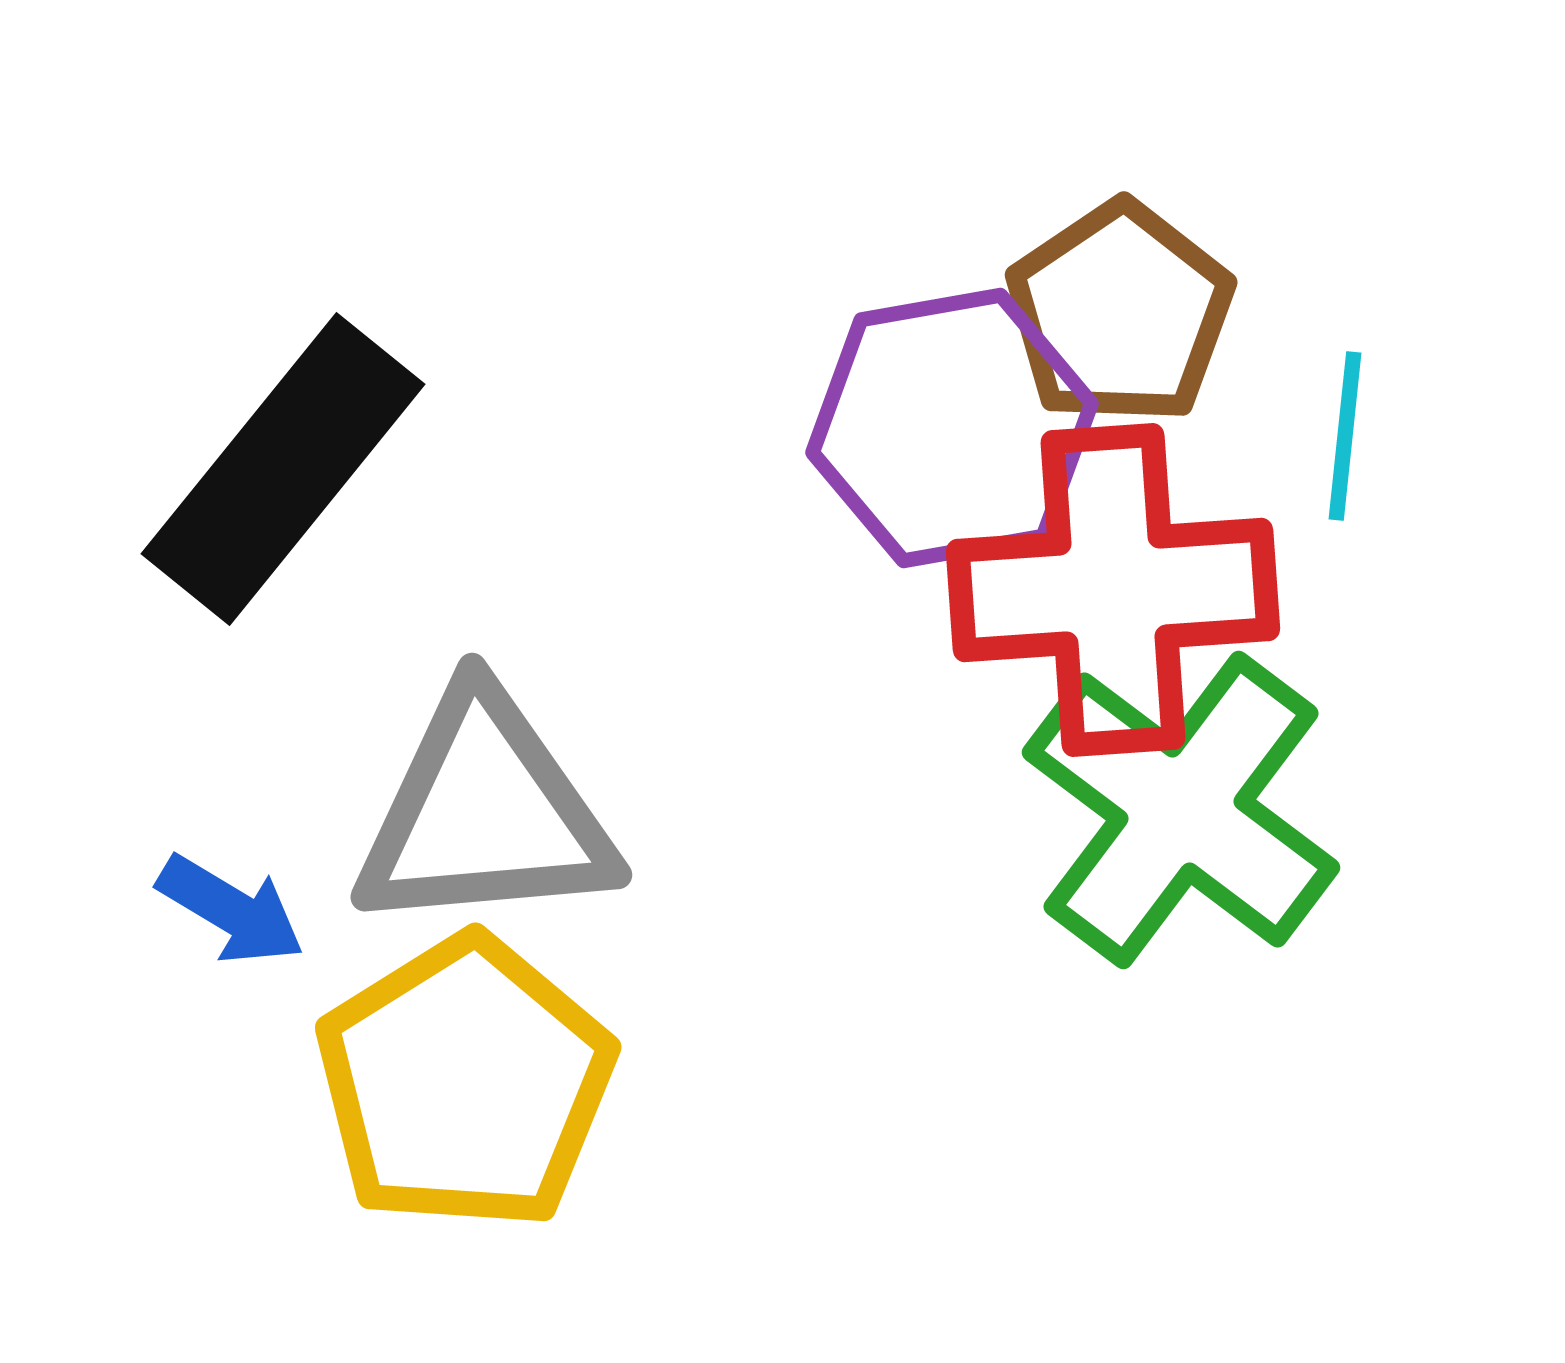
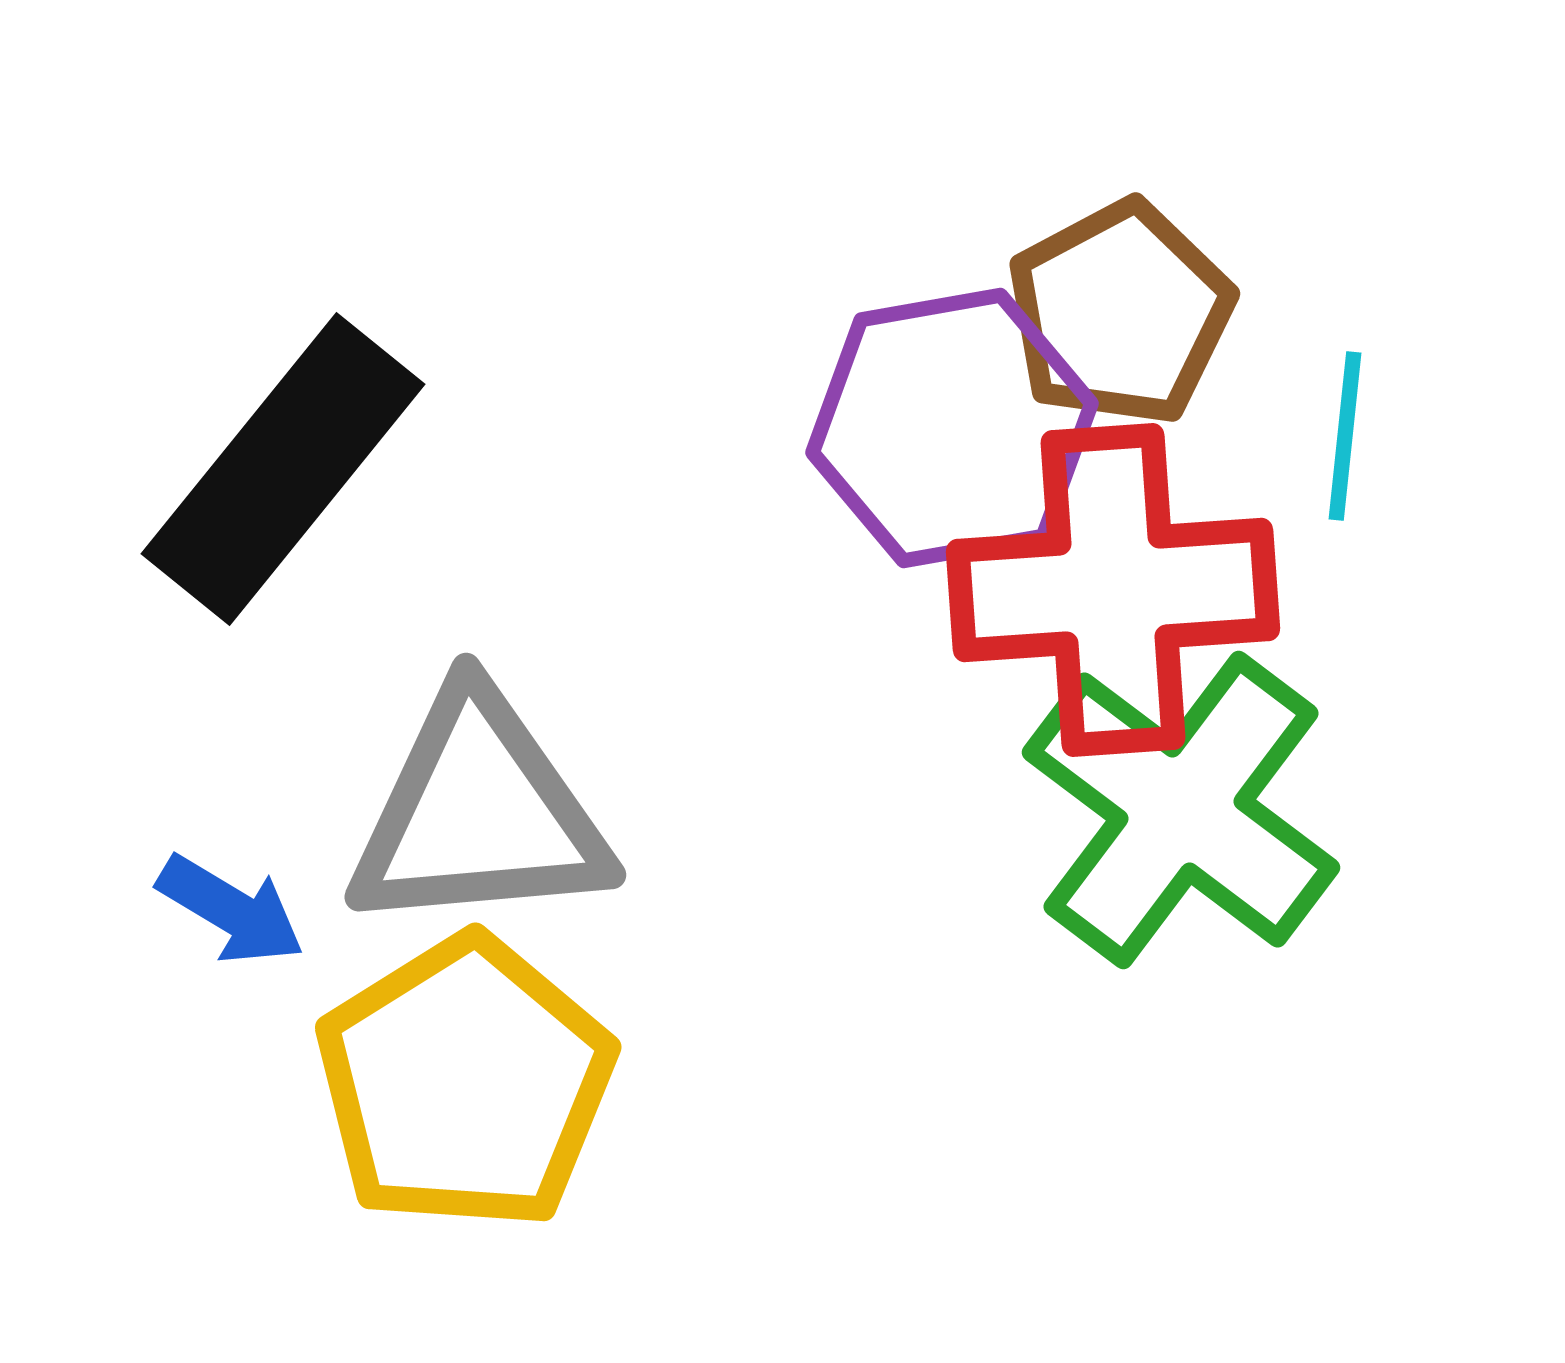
brown pentagon: rotated 6 degrees clockwise
gray triangle: moved 6 px left
